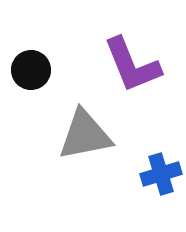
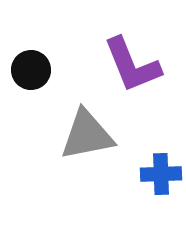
gray triangle: moved 2 px right
blue cross: rotated 15 degrees clockwise
